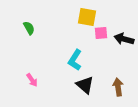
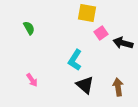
yellow square: moved 4 px up
pink square: rotated 32 degrees counterclockwise
black arrow: moved 1 px left, 4 px down
